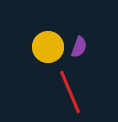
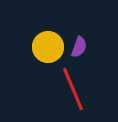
red line: moved 3 px right, 3 px up
